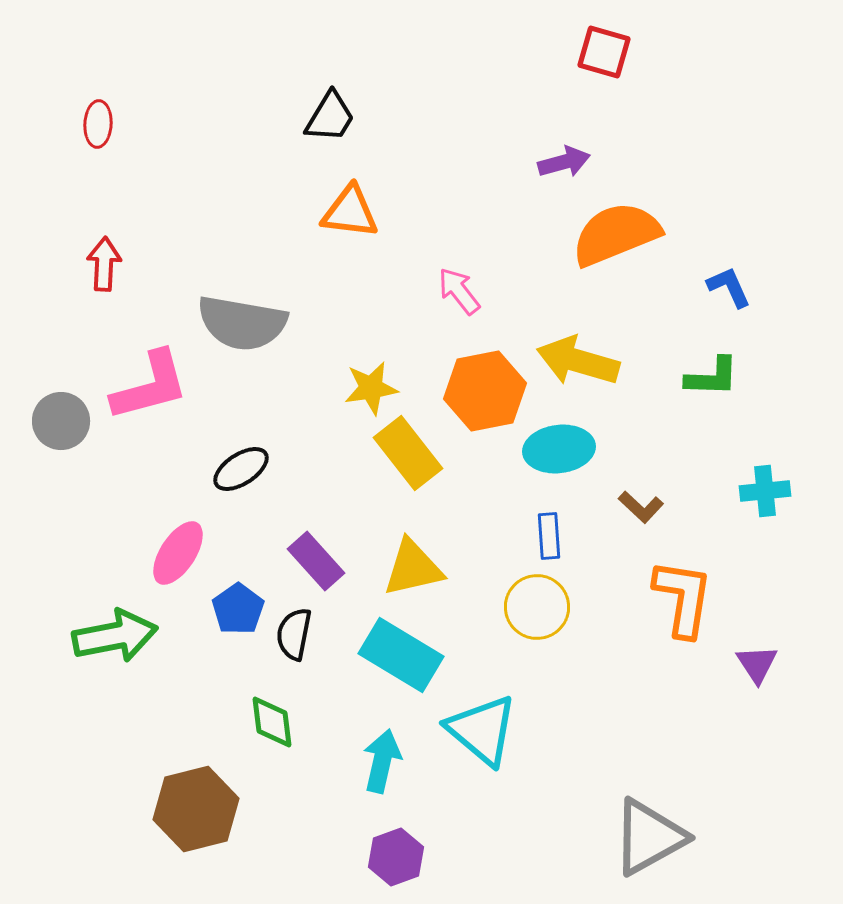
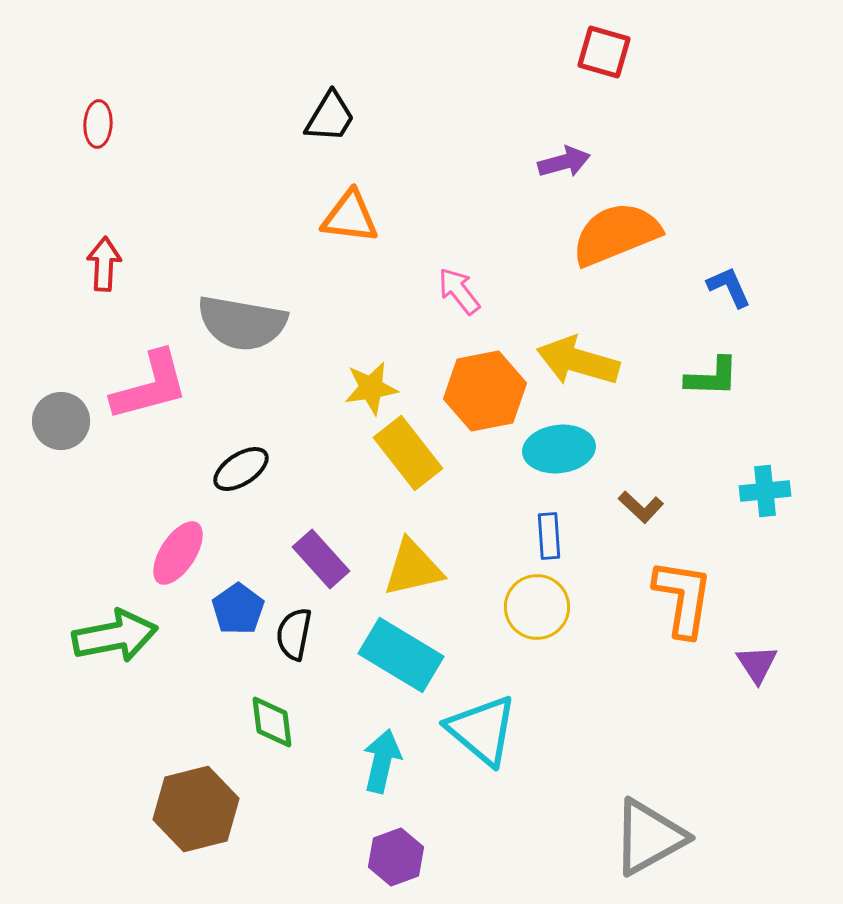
orange triangle: moved 5 px down
purple rectangle: moved 5 px right, 2 px up
